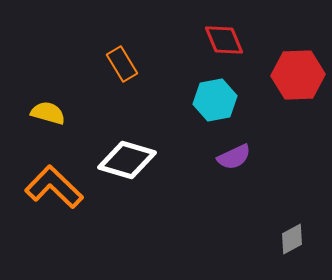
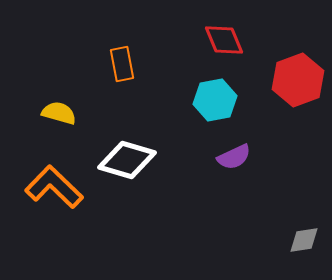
orange rectangle: rotated 20 degrees clockwise
red hexagon: moved 5 px down; rotated 18 degrees counterclockwise
yellow semicircle: moved 11 px right
gray diamond: moved 12 px right, 1 px down; rotated 20 degrees clockwise
